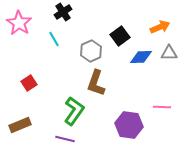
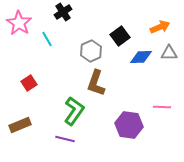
cyan line: moved 7 px left
